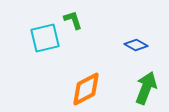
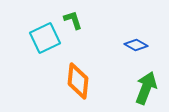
cyan square: rotated 12 degrees counterclockwise
orange diamond: moved 8 px left, 8 px up; rotated 57 degrees counterclockwise
